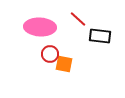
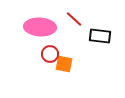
red line: moved 4 px left
